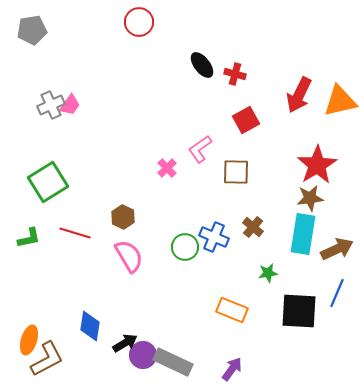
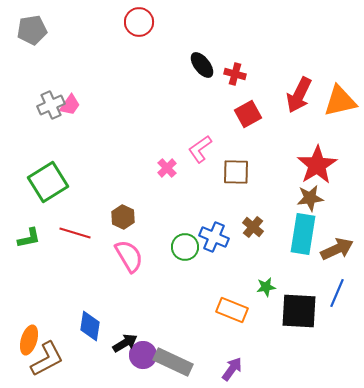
red square: moved 2 px right, 6 px up
green star: moved 2 px left, 14 px down
